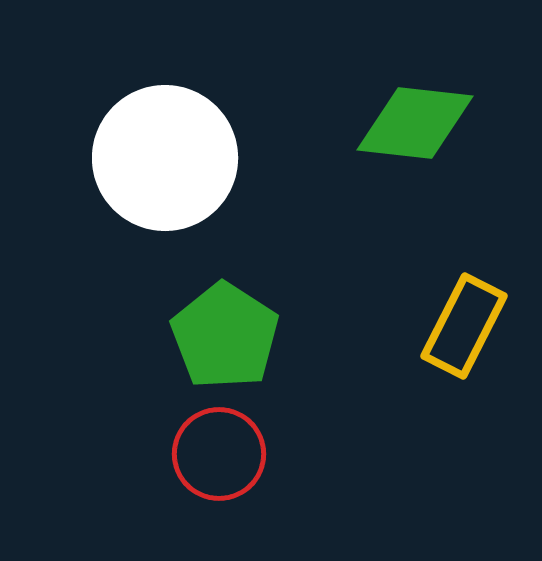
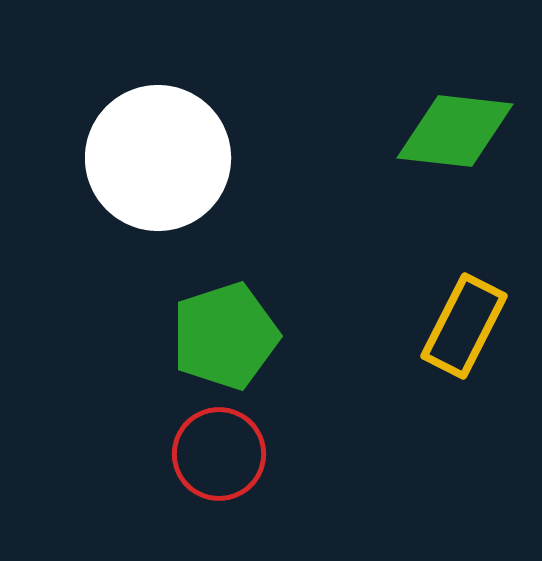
green diamond: moved 40 px right, 8 px down
white circle: moved 7 px left
green pentagon: rotated 21 degrees clockwise
